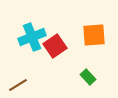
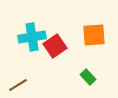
cyan cross: rotated 12 degrees clockwise
